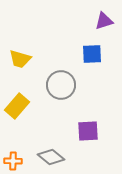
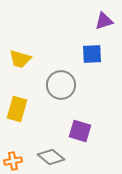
yellow rectangle: moved 3 px down; rotated 25 degrees counterclockwise
purple square: moved 8 px left; rotated 20 degrees clockwise
orange cross: rotated 12 degrees counterclockwise
